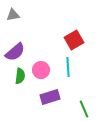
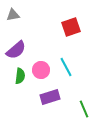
red square: moved 3 px left, 13 px up; rotated 12 degrees clockwise
purple semicircle: moved 1 px right, 2 px up
cyan line: moved 2 px left; rotated 24 degrees counterclockwise
